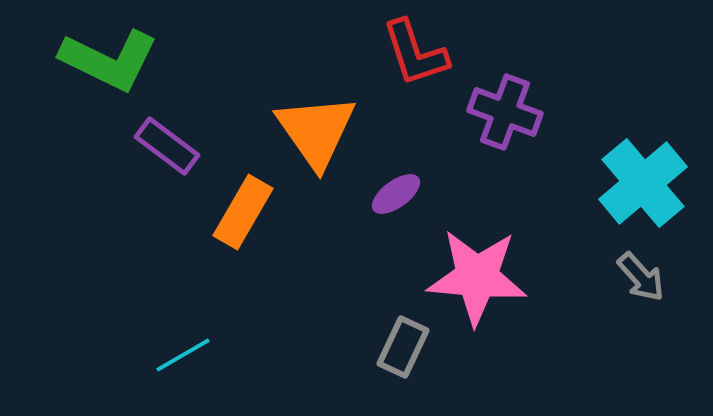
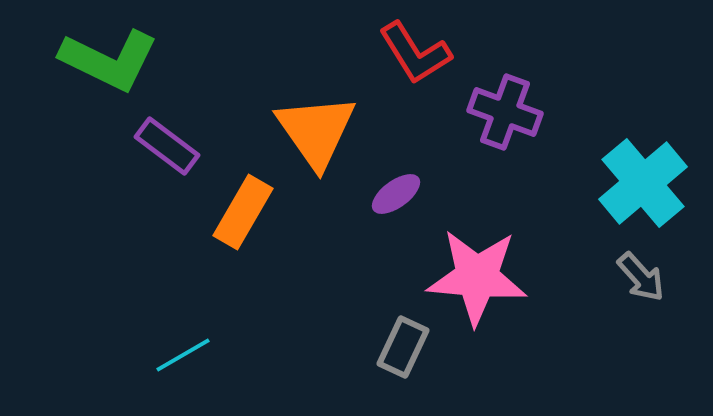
red L-shape: rotated 14 degrees counterclockwise
